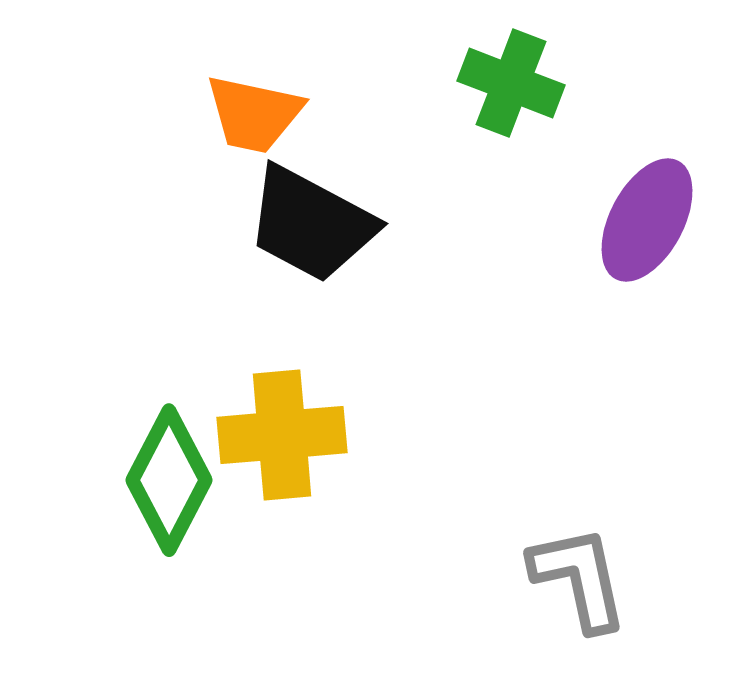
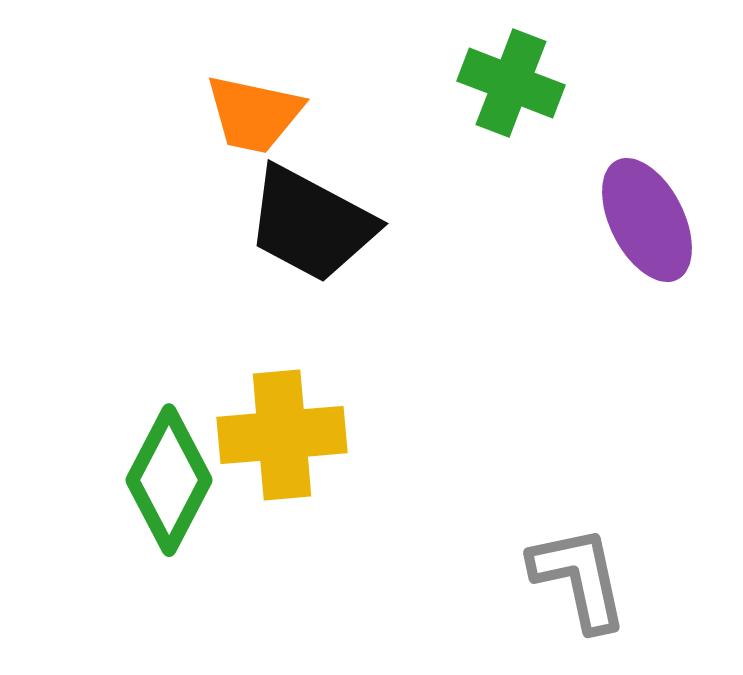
purple ellipse: rotated 55 degrees counterclockwise
